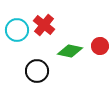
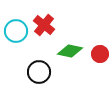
cyan circle: moved 1 px left, 1 px down
red circle: moved 8 px down
black circle: moved 2 px right, 1 px down
